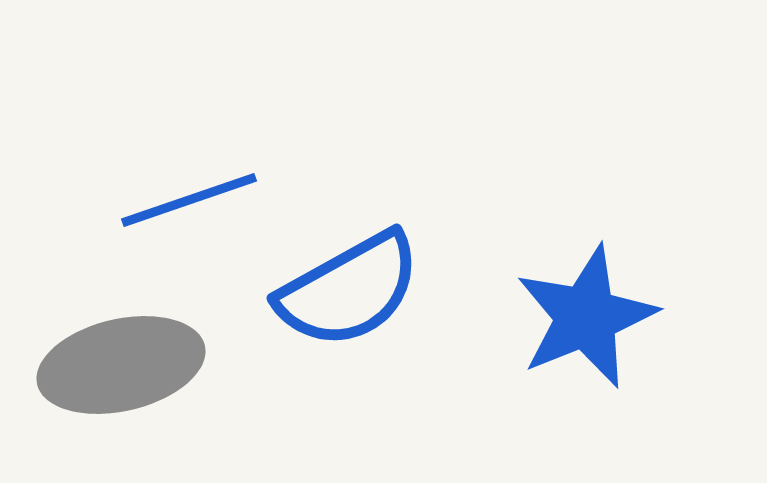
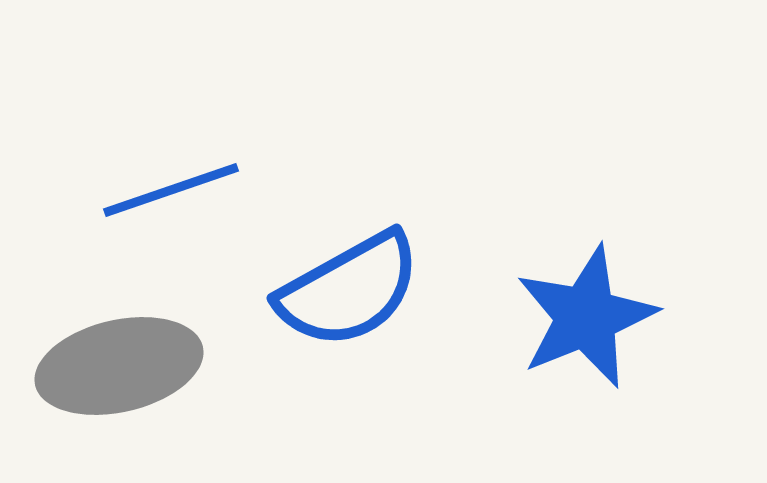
blue line: moved 18 px left, 10 px up
gray ellipse: moved 2 px left, 1 px down
